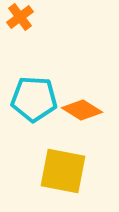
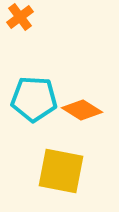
yellow square: moved 2 px left
